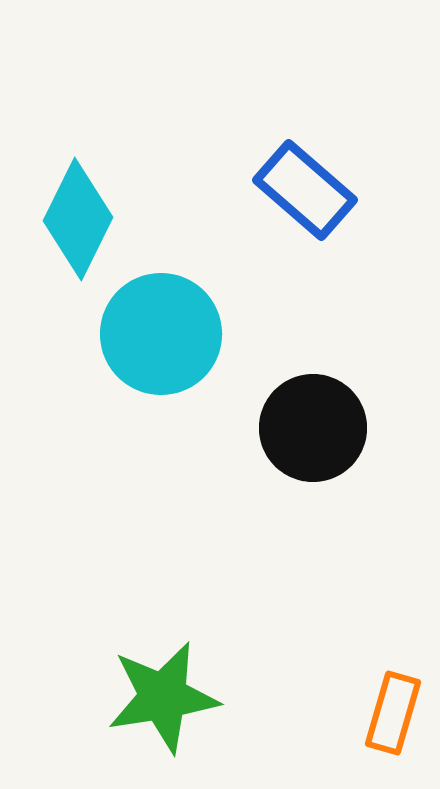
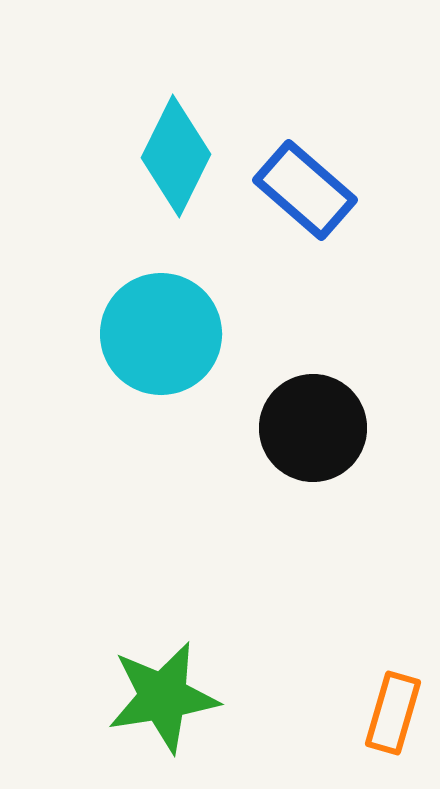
cyan diamond: moved 98 px right, 63 px up
